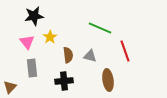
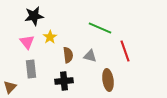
gray rectangle: moved 1 px left, 1 px down
